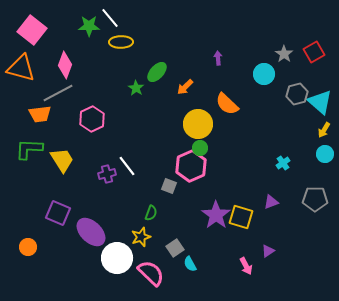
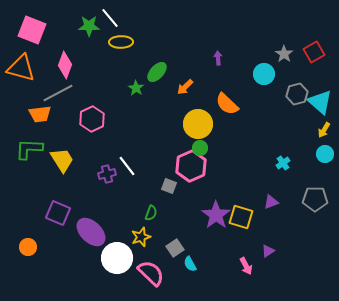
pink square at (32, 30): rotated 16 degrees counterclockwise
